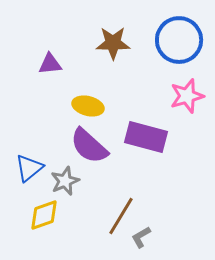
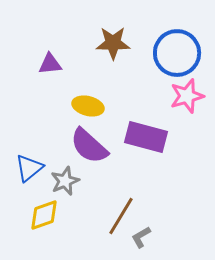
blue circle: moved 2 px left, 13 px down
